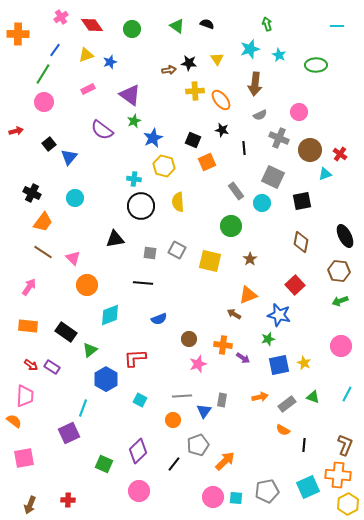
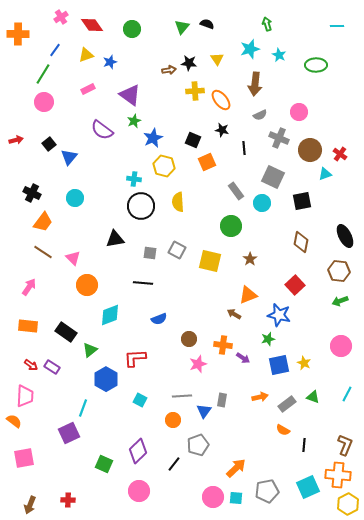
green triangle at (177, 26): moved 5 px right, 1 px down; rotated 35 degrees clockwise
red arrow at (16, 131): moved 9 px down
orange arrow at (225, 461): moved 11 px right, 7 px down
